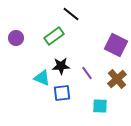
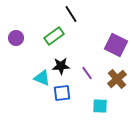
black line: rotated 18 degrees clockwise
